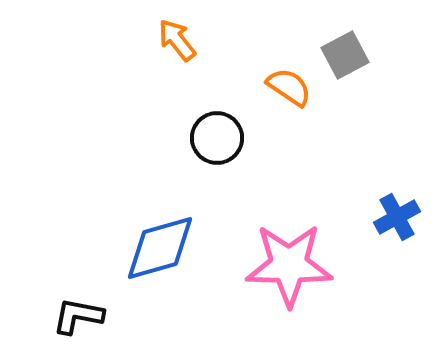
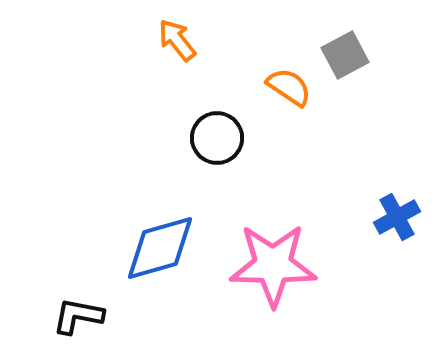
pink star: moved 16 px left
